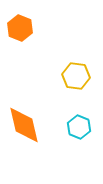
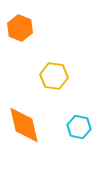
yellow hexagon: moved 22 px left
cyan hexagon: rotated 10 degrees counterclockwise
